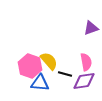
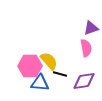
pink semicircle: moved 14 px up
pink hexagon: rotated 20 degrees counterclockwise
black line: moved 5 px left
